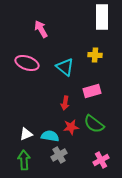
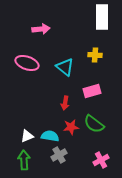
pink arrow: rotated 114 degrees clockwise
white triangle: moved 1 px right, 2 px down
